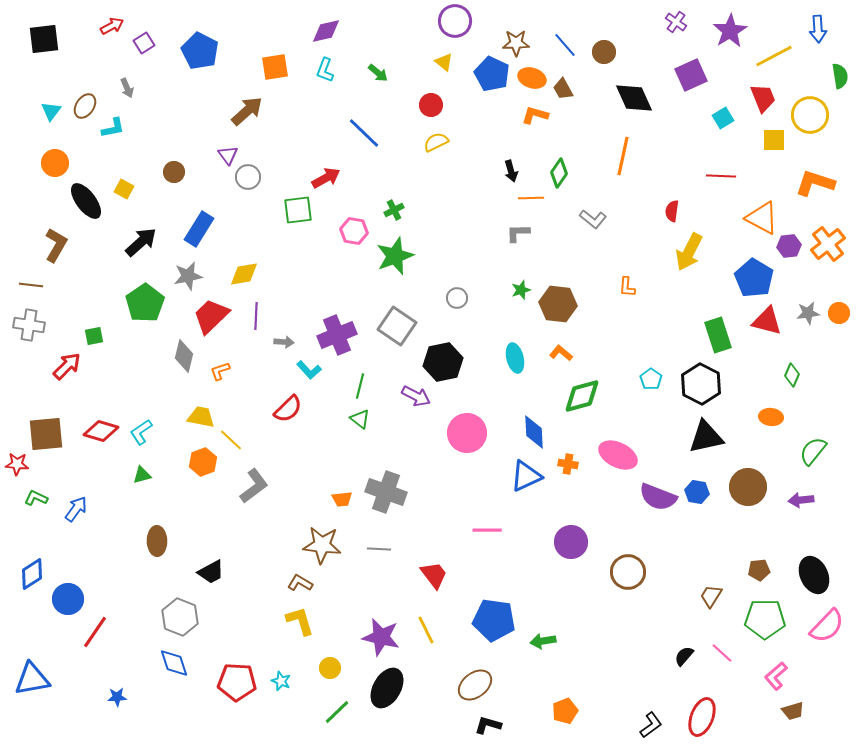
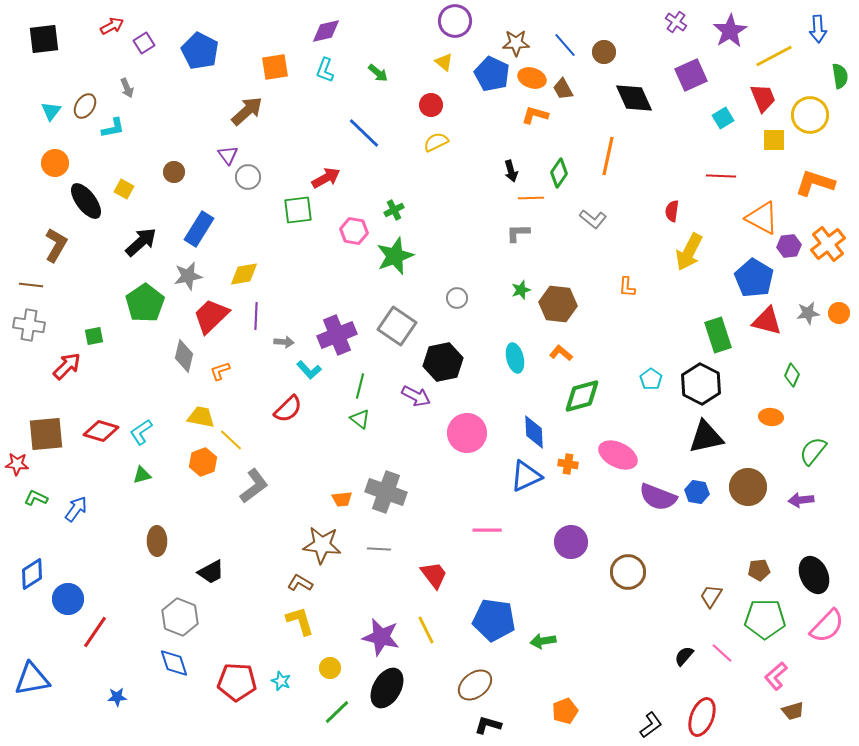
orange line at (623, 156): moved 15 px left
